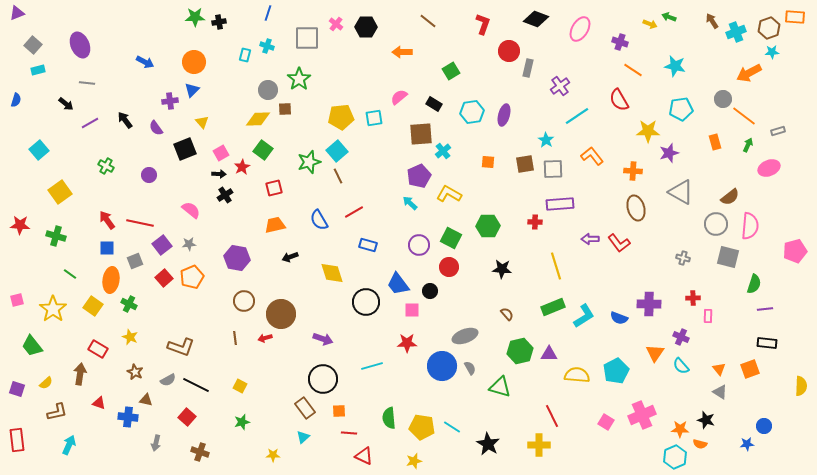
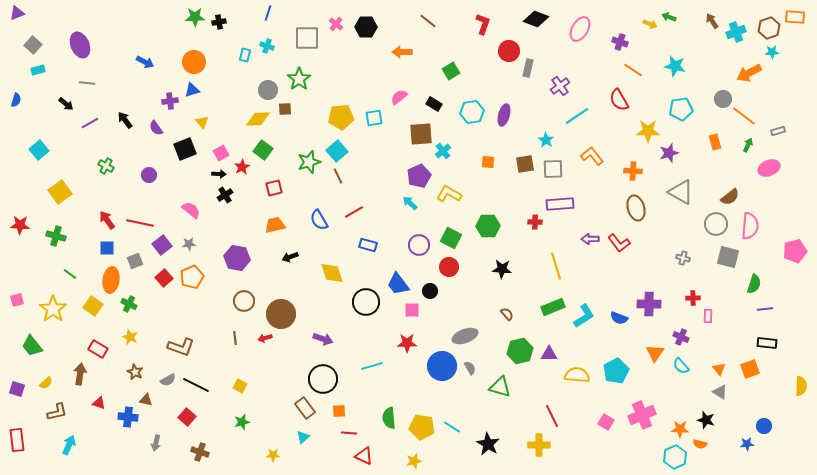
blue triangle at (192, 90): rotated 28 degrees clockwise
